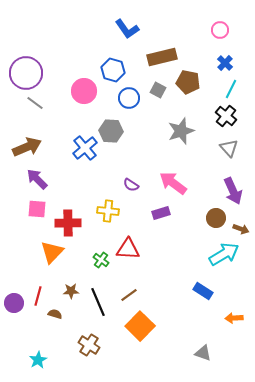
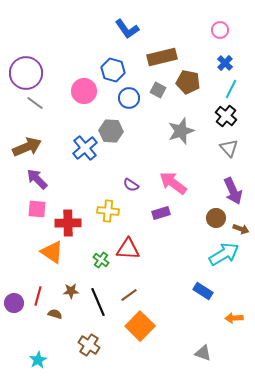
orange triangle at (52, 252): rotated 40 degrees counterclockwise
